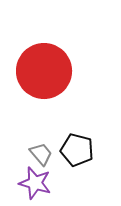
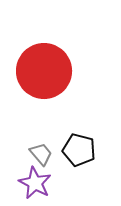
black pentagon: moved 2 px right
purple star: rotated 12 degrees clockwise
